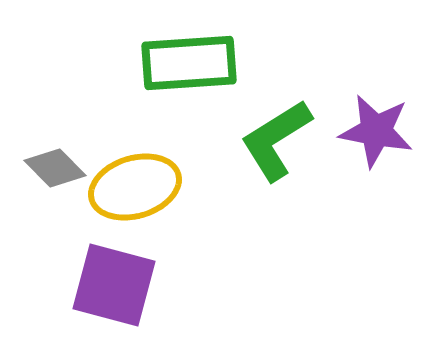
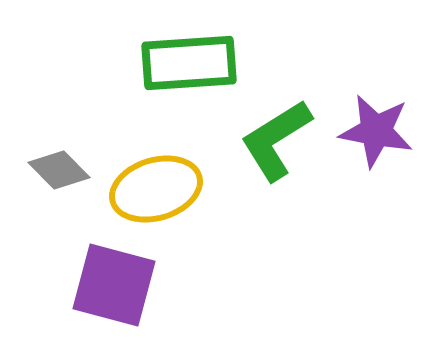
gray diamond: moved 4 px right, 2 px down
yellow ellipse: moved 21 px right, 2 px down
